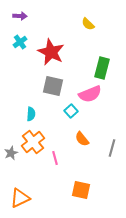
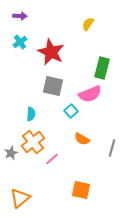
yellow semicircle: rotated 80 degrees clockwise
orange semicircle: rotated 21 degrees counterclockwise
pink line: moved 3 px left, 1 px down; rotated 64 degrees clockwise
orange triangle: rotated 15 degrees counterclockwise
